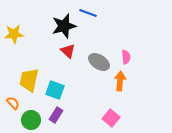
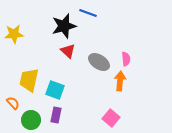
pink semicircle: moved 2 px down
purple rectangle: rotated 21 degrees counterclockwise
